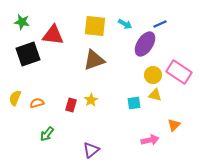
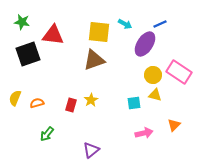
yellow square: moved 4 px right, 6 px down
pink arrow: moved 6 px left, 7 px up
